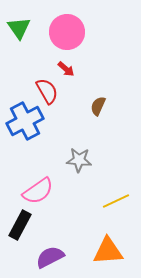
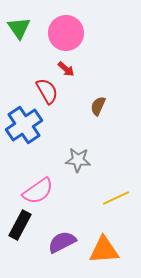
pink circle: moved 1 px left, 1 px down
blue cross: moved 1 px left, 4 px down; rotated 6 degrees counterclockwise
gray star: moved 1 px left
yellow line: moved 3 px up
orange triangle: moved 4 px left, 1 px up
purple semicircle: moved 12 px right, 15 px up
